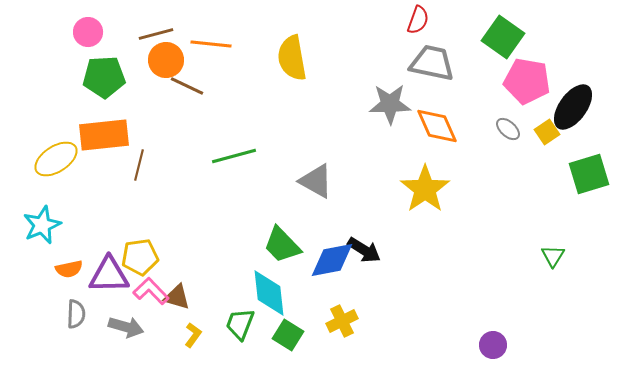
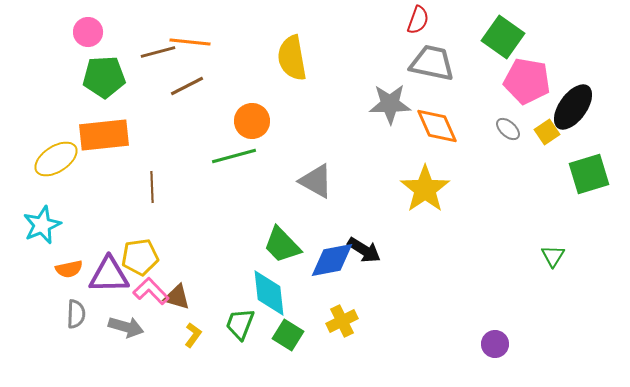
brown line at (156, 34): moved 2 px right, 18 px down
orange line at (211, 44): moved 21 px left, 2 px up
orange circle at (166, 60): moved 86 px right, 61 px down
brown line at (187, 86): rotated 52 degrees counterclockwise
brown line at (139, 165): moved 13 px right, 22 px down; rotated 16 degrees counterclockwise
purple circle at (493, 345): moved 2 px right, 1 px up
